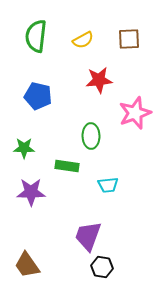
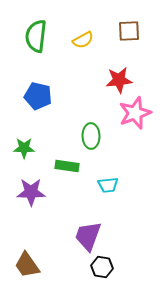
brown square: moved 8 px up
red star: moved 20 px right
